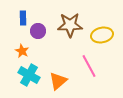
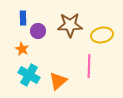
orange star: moved 2 px up
pink line: rotated 30 degrees clockwise
